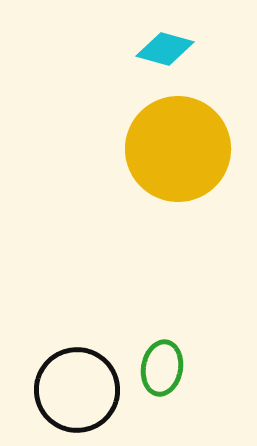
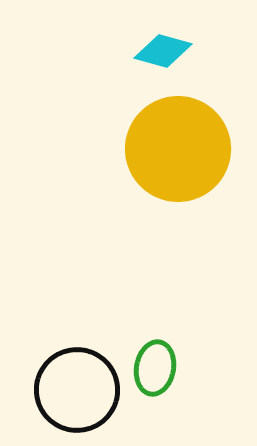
cyan diamond: moved 2 px left, 2 px down
green ellipse: moved 7 px left
